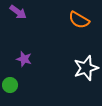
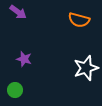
orange semicircle: rotated 15 degrees counterclockwise
green circle: moved 5 px right, 5 px down
